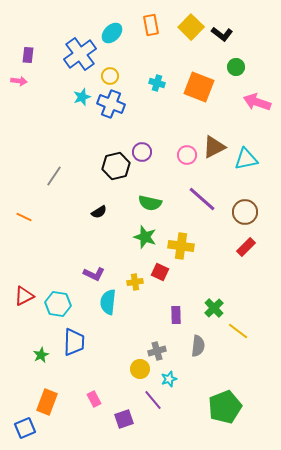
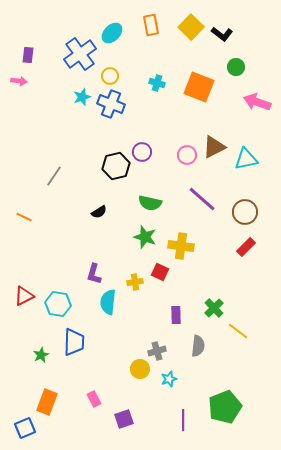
purple L-shape at (94, 274): rotated 80 degrees clockwise
purple line at (153, 400): moved 30 px right, 20 px down; rotated 40 degrees clockwise
